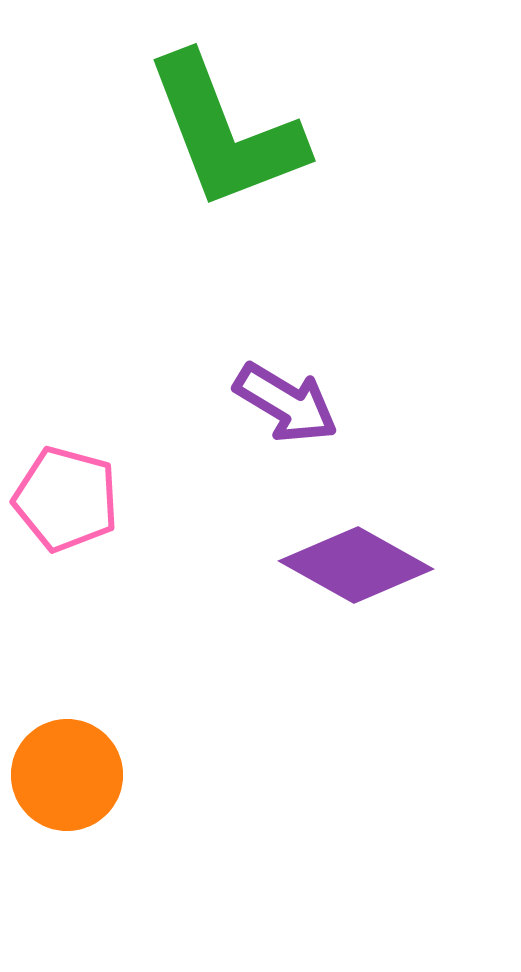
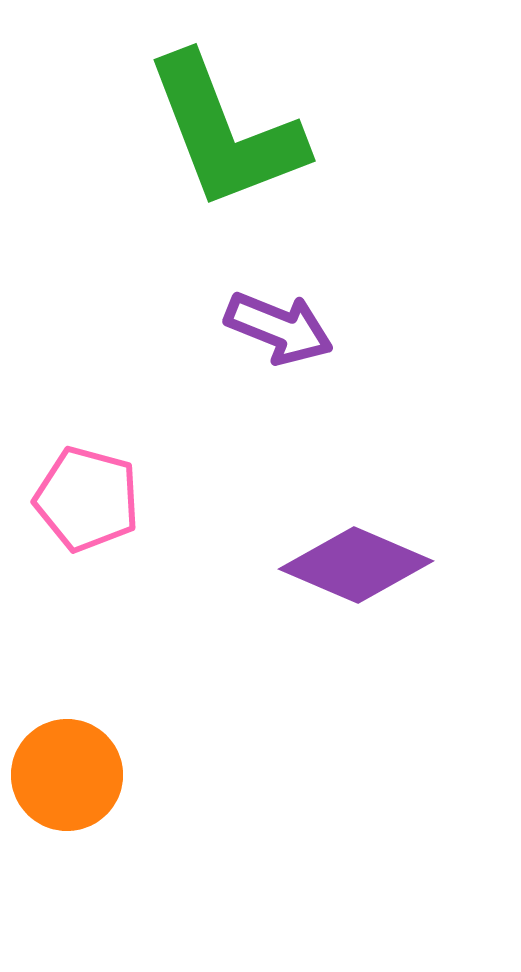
purple arrow: moved 7 px left, 75 px up; rotated 9 degrees counterclockwise
pink pentagon: moved 21 px right
purple diamond: rotated 6 degrees counterclockwise
